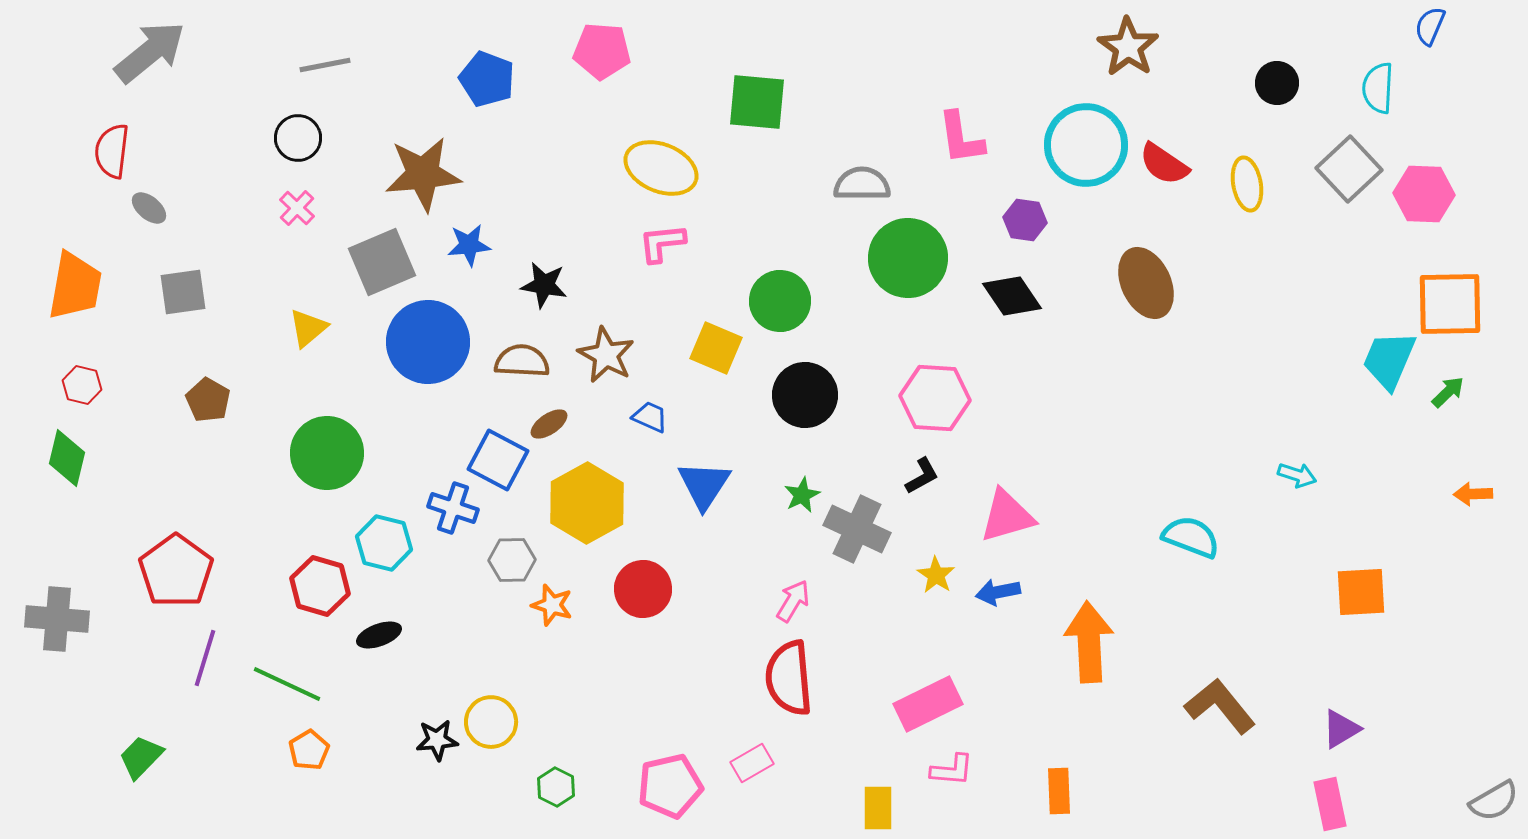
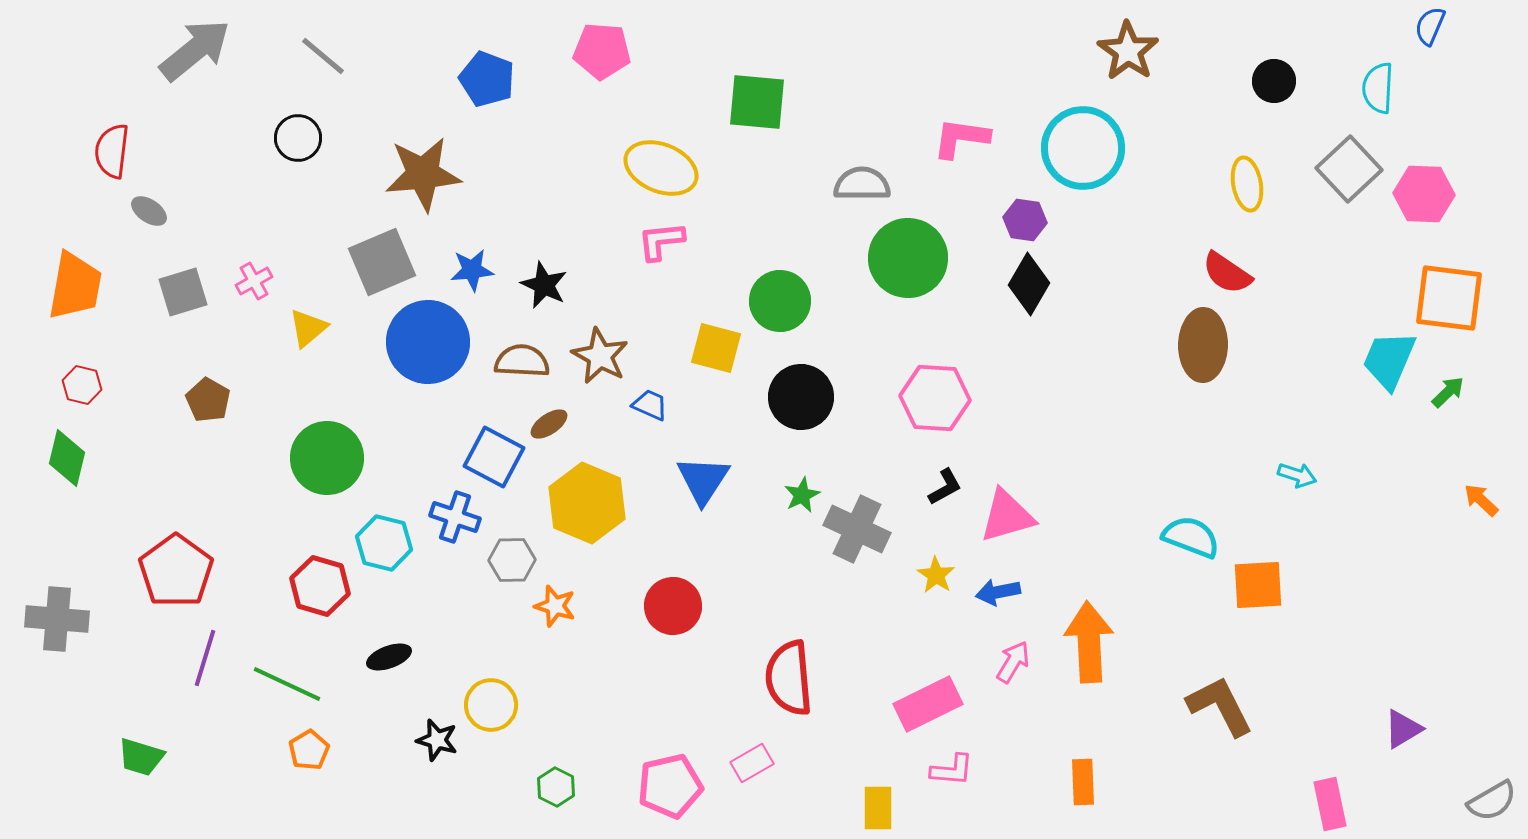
brown star at (1128, 47): moved 4 px down
gray arrow at (150, 52): moved 45 px right, 2 px up
gray line at (325, 65): moved 2 px left, 9 px up; rotated 51 degrees clockwise
black circle at (1277, 83): moved 3 px left, 2 px up
pink L-shape at (961, 138): rotated 106 degrees clockwise
cyan circle at (1086, 145): moved 3 px left, 3 px down
red semicircle at (1164, 164): moved 63 px right, 109 px down
gray ellipse at (149, 208): moved 3 px down; rotated 6 degrees counterclockwise
pink cross at (297, 208): moved 43 px left, 73 px down; rotated 18 degrees clockwise
pink L-shape at (662, 243): moved 1 px left, 2 px up
blue star at (469, 245): moved 3 px right, 25 px down
brown ellipse at (1146, 283): moved 57 px right, 62 px down; rotated 26 degrees clockwise
black star at (544, 285): rotated 15 degrees clockwise
gray square at (183, 292): rotated 9 degrees counterclockwise
black diamond at (1012, 296): moved 17 px right, 12 px up; rotated 64 degrees clockwise
orange square at (1450, 304): moved 1 px left, 6 px up; rotated 8 degrees clockwise
yellow square at (716, 348): rotated 8 degrees counterclockwise
brown star at (606, 355): moved 6 px left, 1 px down
black circle at (805, 395): moved 4 px left, 2 px down
blue trapezoid at (650, 417): moved 12 px up
green circle at (327, 453): moved 5 px down
blue square at (498, 460): moved 4 px left, 3 px up
black L-shape at (922, 476): moved 23 px right, 11 px down
blue triangle at (704, 485): moved 1 px left, 5 px up
orange arrow at (1473, 494): moved 8 px right, 6 px down; rotated 45 degrees clockwise
yellow hexagon at (587, 503): rotated 8 degrees counterclockwise
blue cross at (453, 508): moved 2 px right, 9 px down
red circle at (643, 589): moved 30 px right, 17 px down
orange square at (1361, 592): moved 103 px left, 7 px up
pink arrow at (793, 601): moved 220 px right, 61 px down
orange star at (552, 605): moved 3 px right, 1 px down
black ellipse at (379, 635): moved 10 px right, 22 px down
brown L-shape at (1220, 706): rotated 12 degrees clockwise
yellow circle at (491, 722): moved 17 px up
purple triangle at (1341, 729): moved 62 px right
black star at (437, 740): rotated 21 degrees clockwise
green trapezoid at (141, 757): rotated 117 degrees counterclockwise
orange rectangle at (1059, 791): moved 24 px right, 9 px up
gray semicircle at (1494, 801): moved 2 px left
